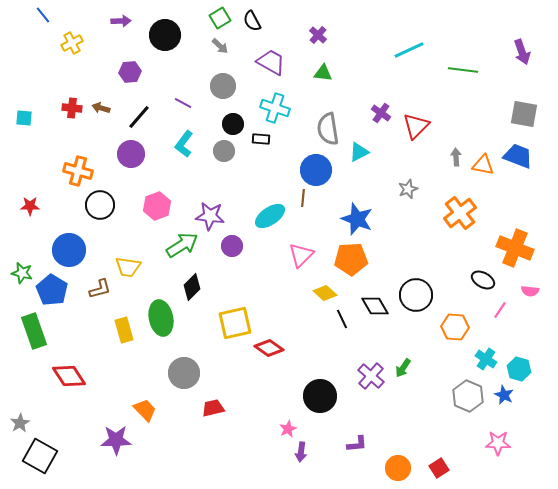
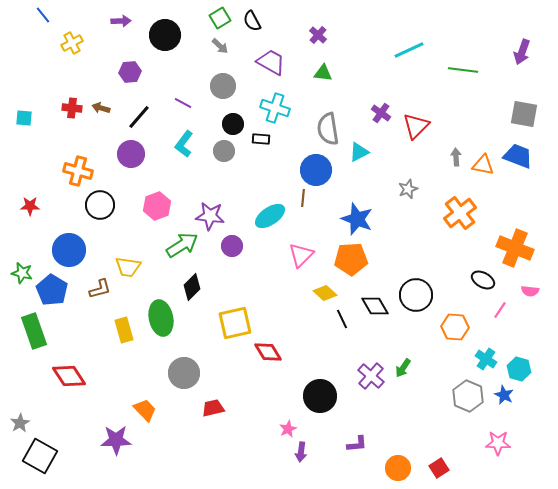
purple arrow at (522, 52): rotated 40 degrees clockwise
red diamond at (269, 348): moved 1 px left, 4 px down; rotated 24 degrees clockwise
